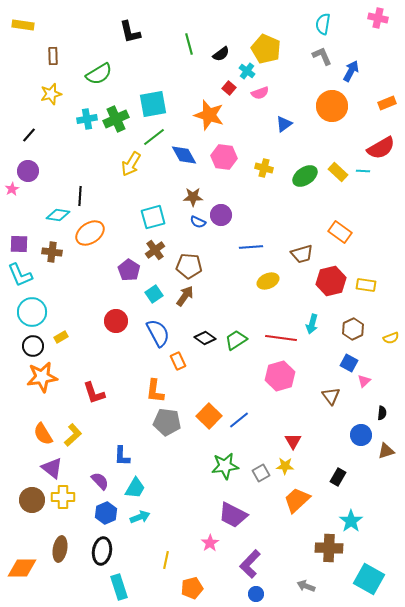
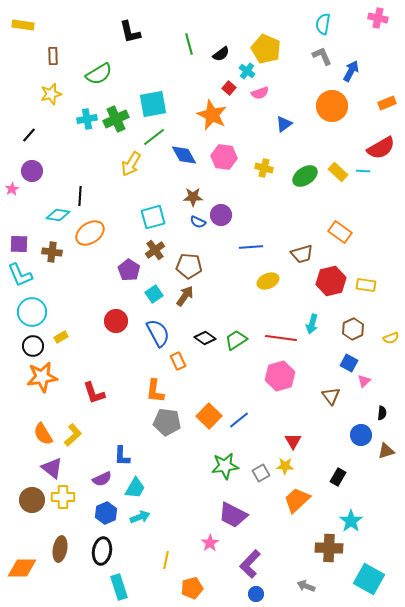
orange star at (209, 115): moved 3 px right; rotated 8 degrees clockwise
purple circle at (28, 171): moved 4 px right
purple semicircle at (100, 481): moved 2 px right, 2 px up; rotated 108 degrees clockwise
